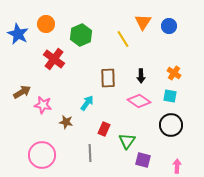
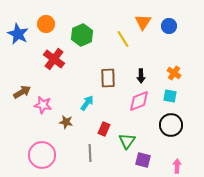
green hexagon: moved 1 px right
pink diamond: rotated 55 degrees counterclockwise
